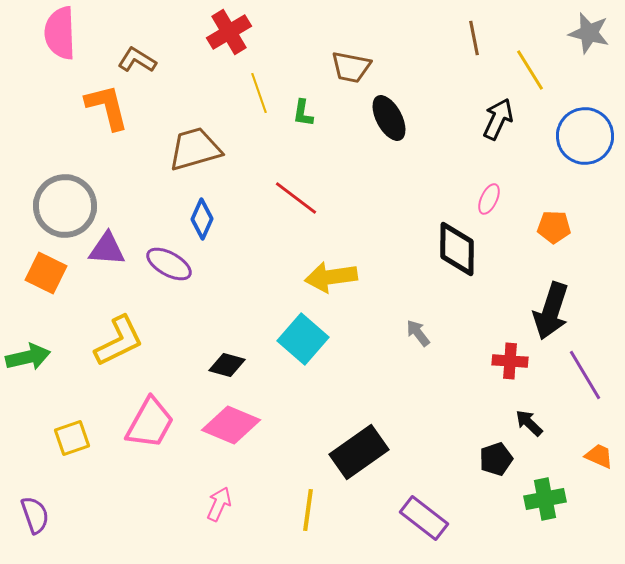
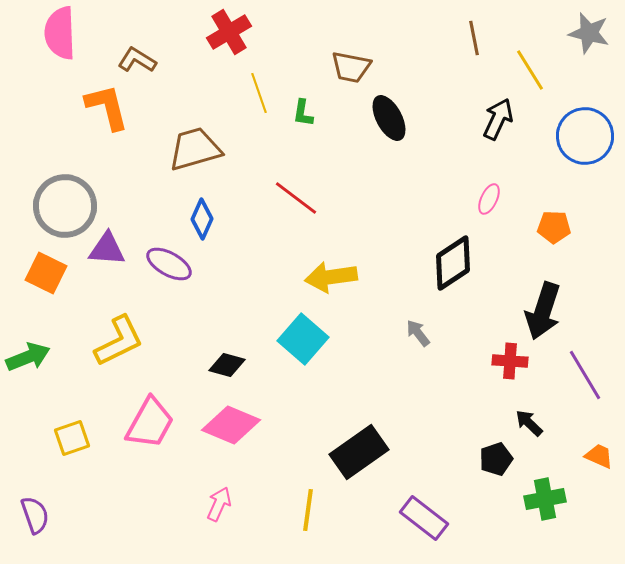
black diamond at (457, 249): moved 4 px left, 14 px down; rotated 56 degrees clockwise
black arrow at (551, 311): moved 8 px left
green arrow at (28, 357): rotated 9 degrees counterclockwise
